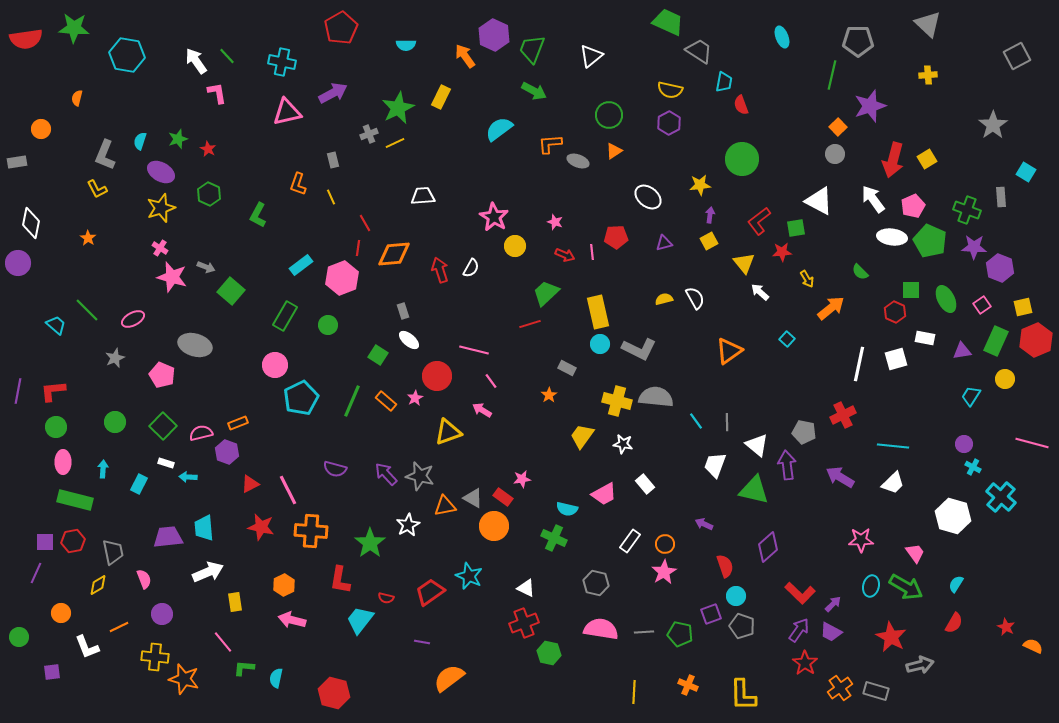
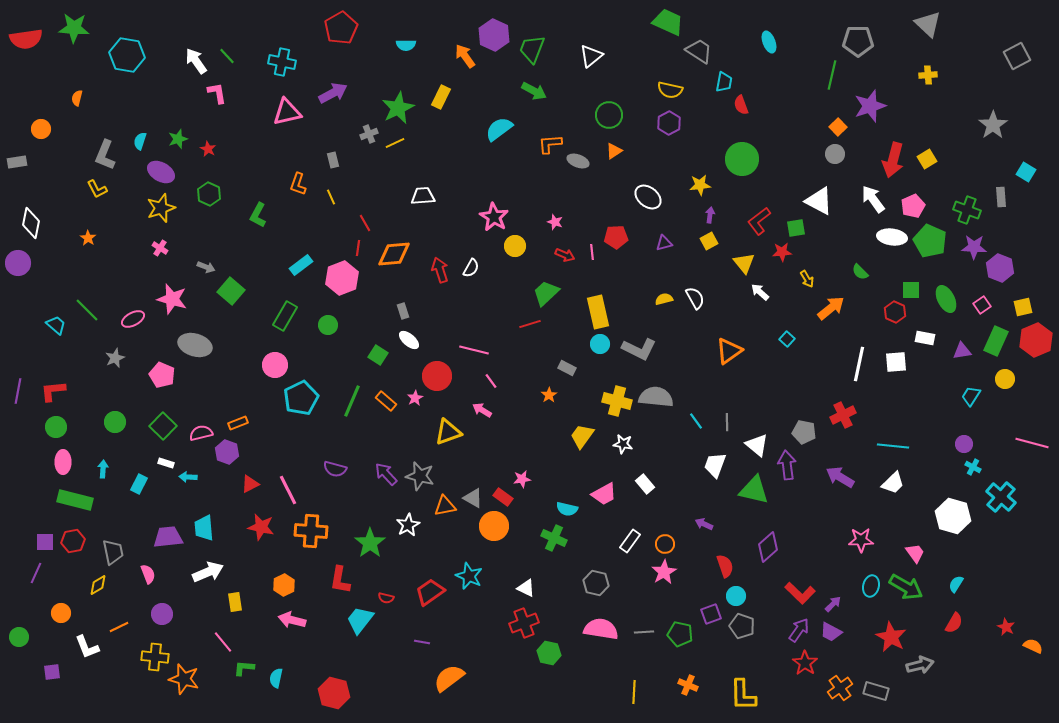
cyan ellipse at (782, 37): moved 13 px left, 5 px down
pink star at (172, 277): moved 22 px down
white square at (896, 359): moved 3 px down; rotated 10 degrees clockwise
pink semicircle at (144, 579): moved 4 px right, 5 px up
